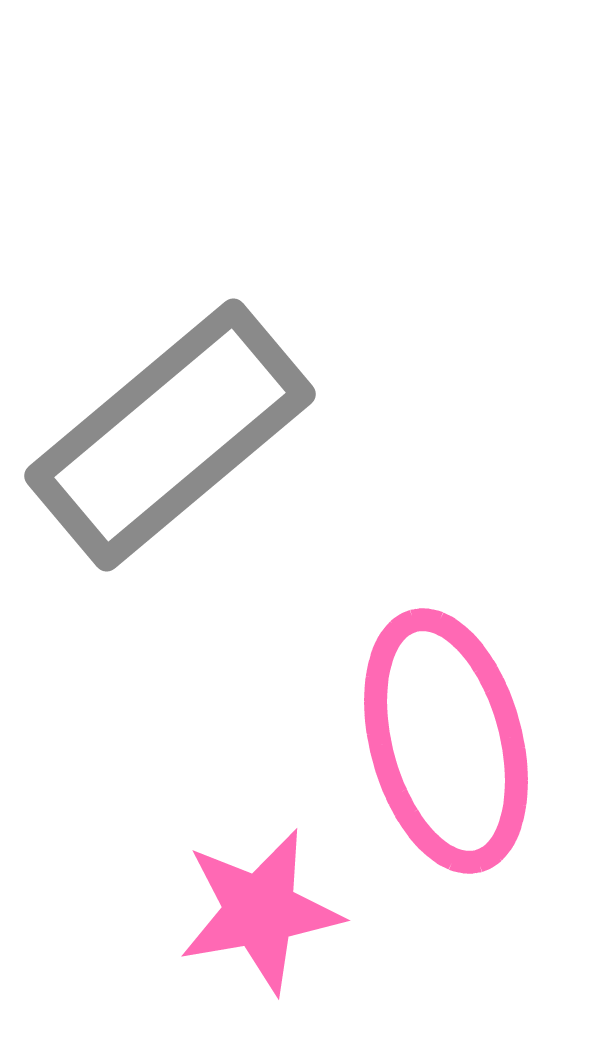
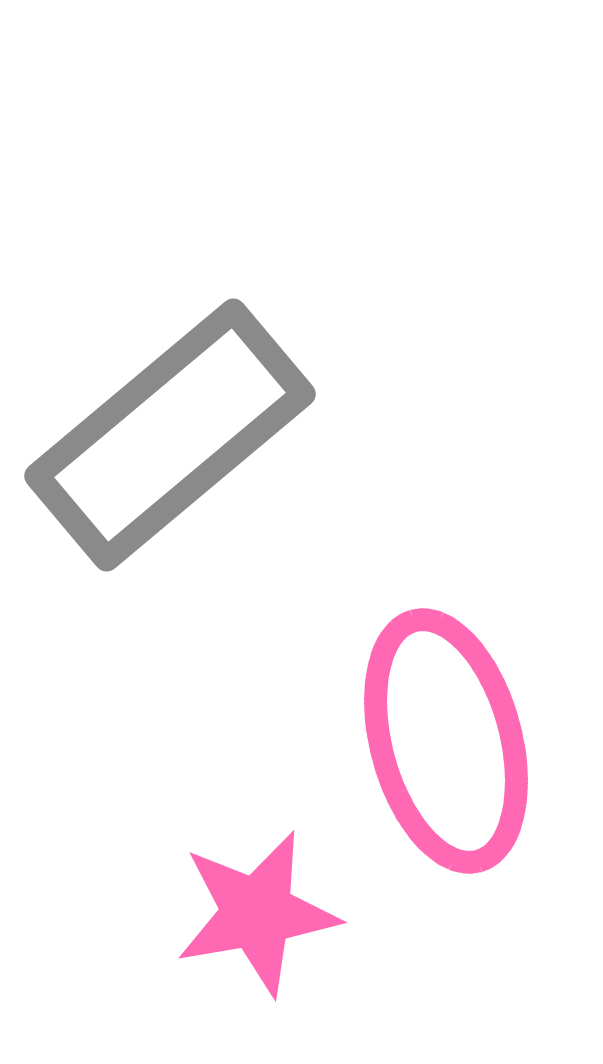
pink star: moved 3 px left, 2 px down
